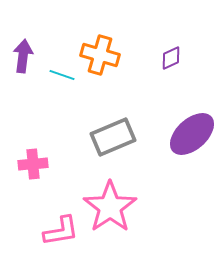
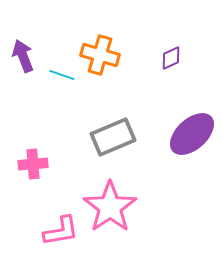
purple arrow: rotated 28 degrees counterclockwise
